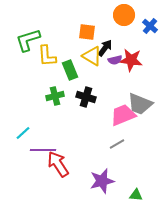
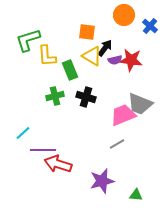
red arrow: rotated 40 degrees counterclockwise
